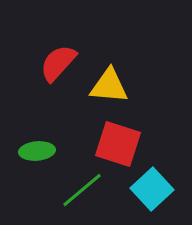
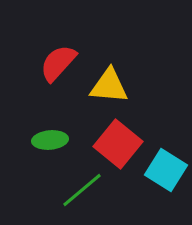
red square: rotated 21 degrees clockwise
green ellipse: moved 13 px right, 11 px up
cyan square: moved 14 px right, 19 px up; rotated 15 degrees counterclockwise
